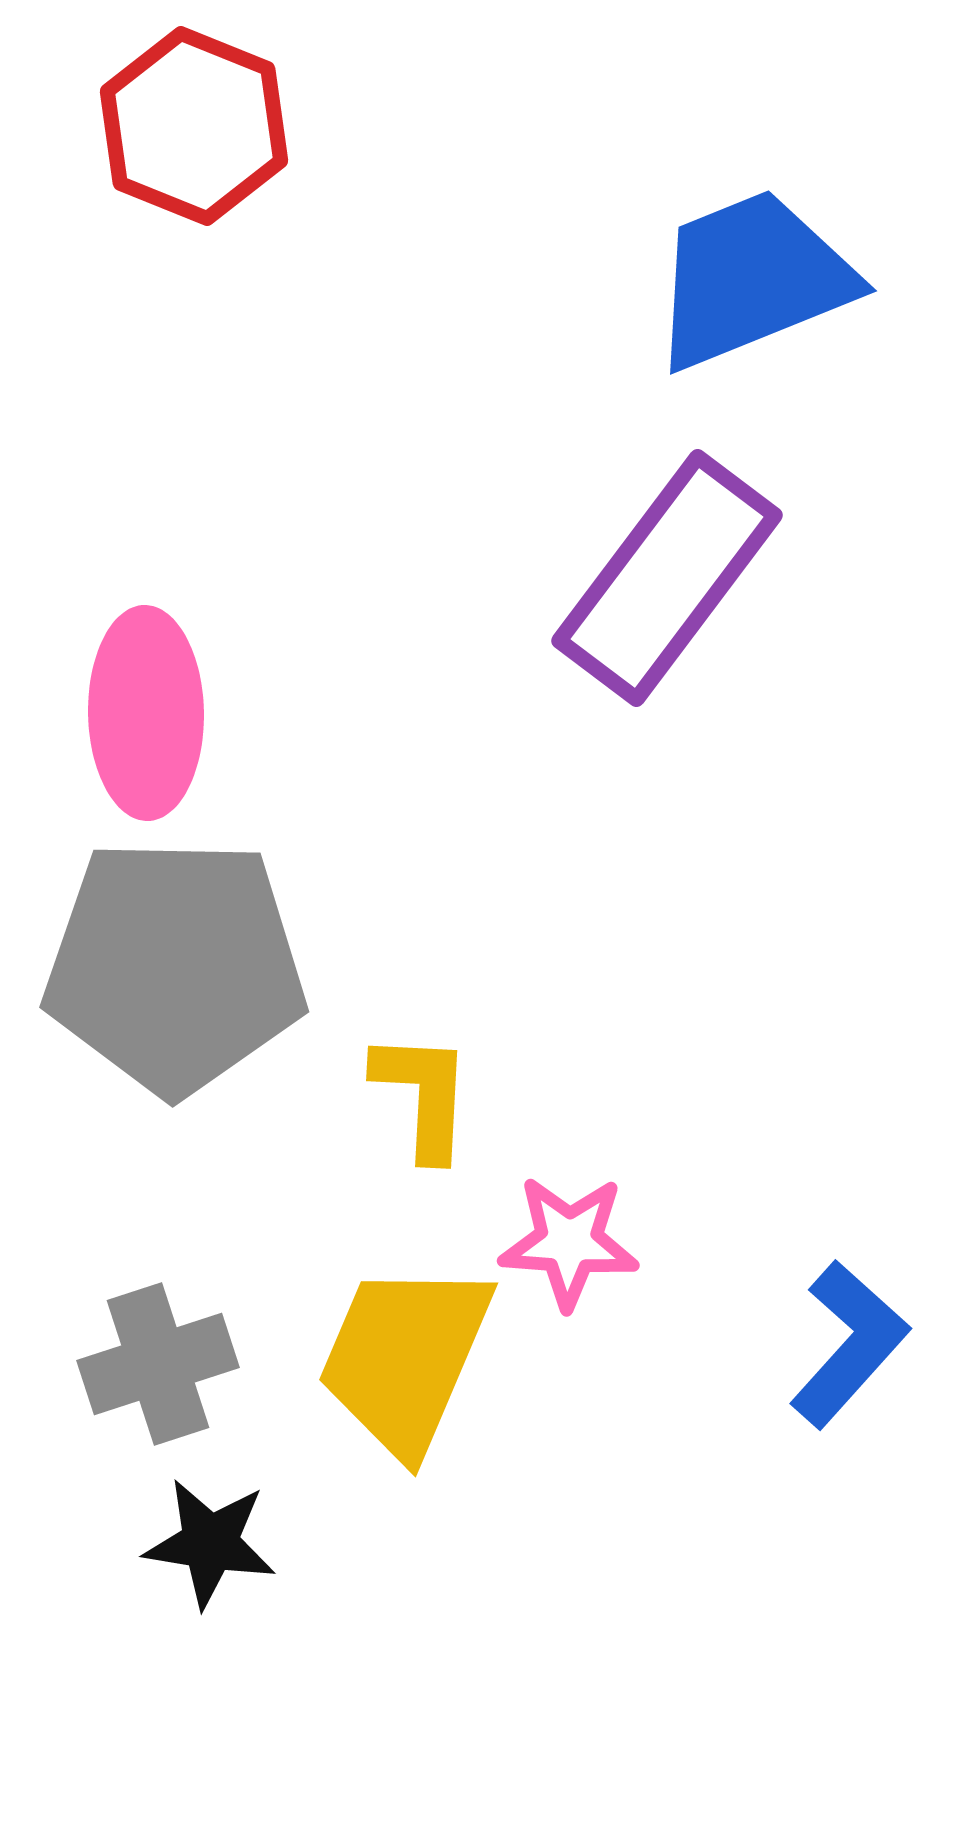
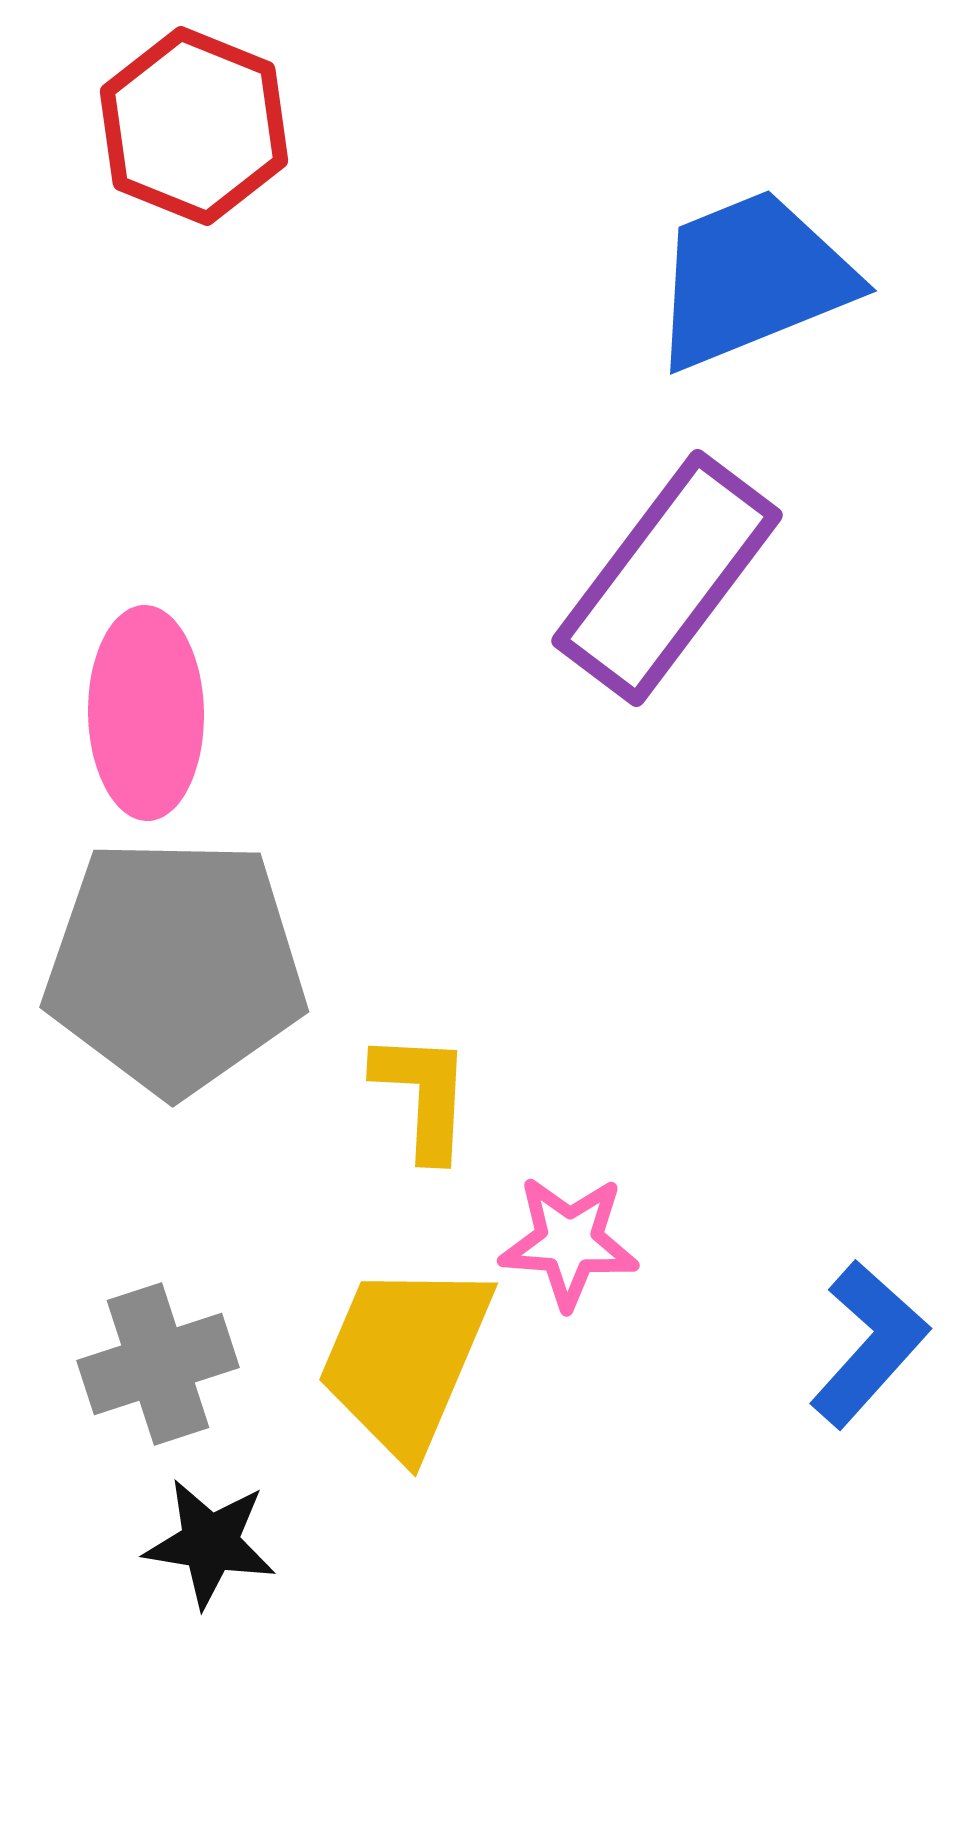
blue L-shape: moved 20 px right
